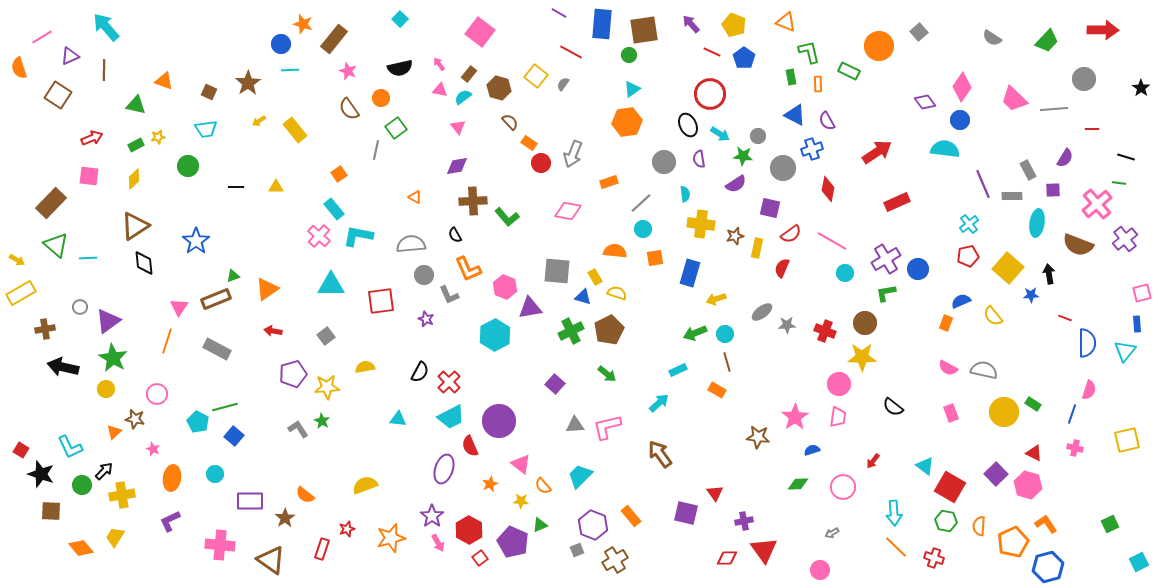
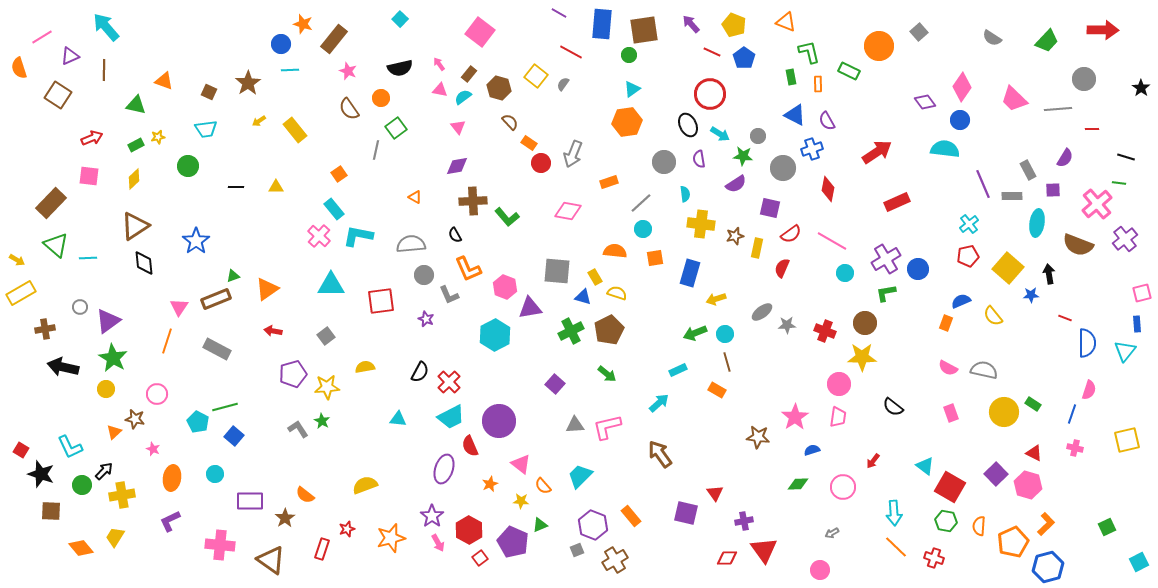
gray line at (1054, 109): moved 4 px right
orange L-shape at (1046, 524): rotated 80 degrees clockwise
green square at (1110, 524): moved 3 px left, 3 px down
